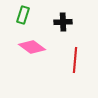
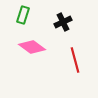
black cross: rotated 24 degrees counterclockwise
red line: rotated 20 degrees counterclockwise
